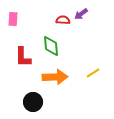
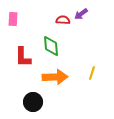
yellow line: moved 1 px left; rotated 40 degrees counterclockwise
